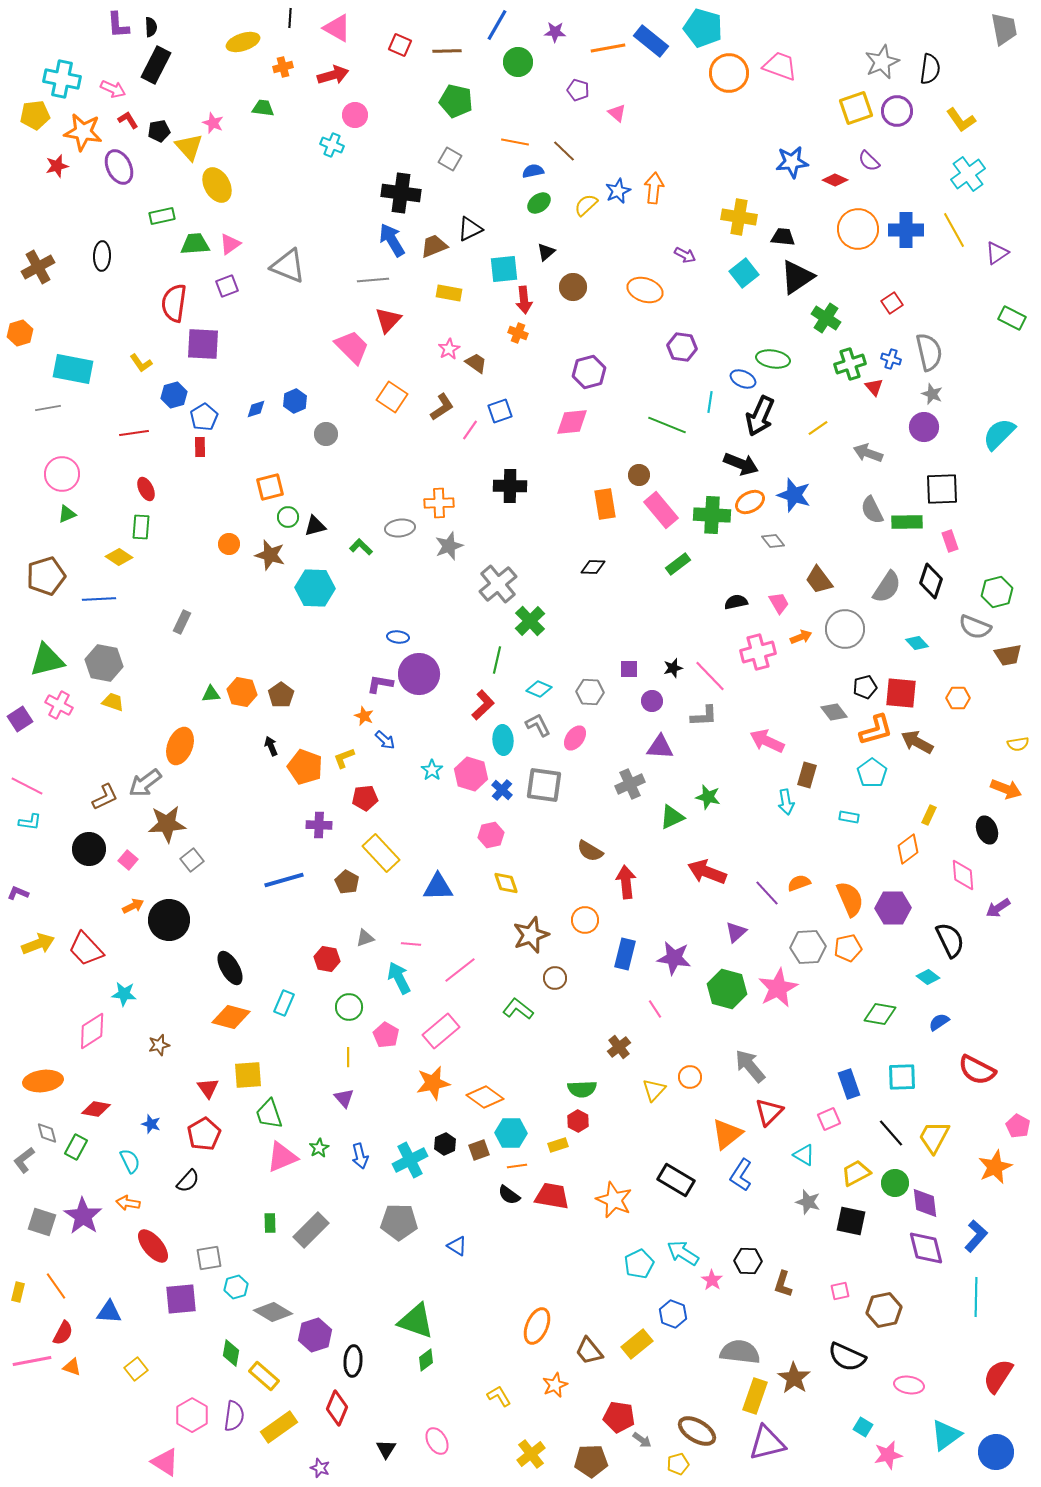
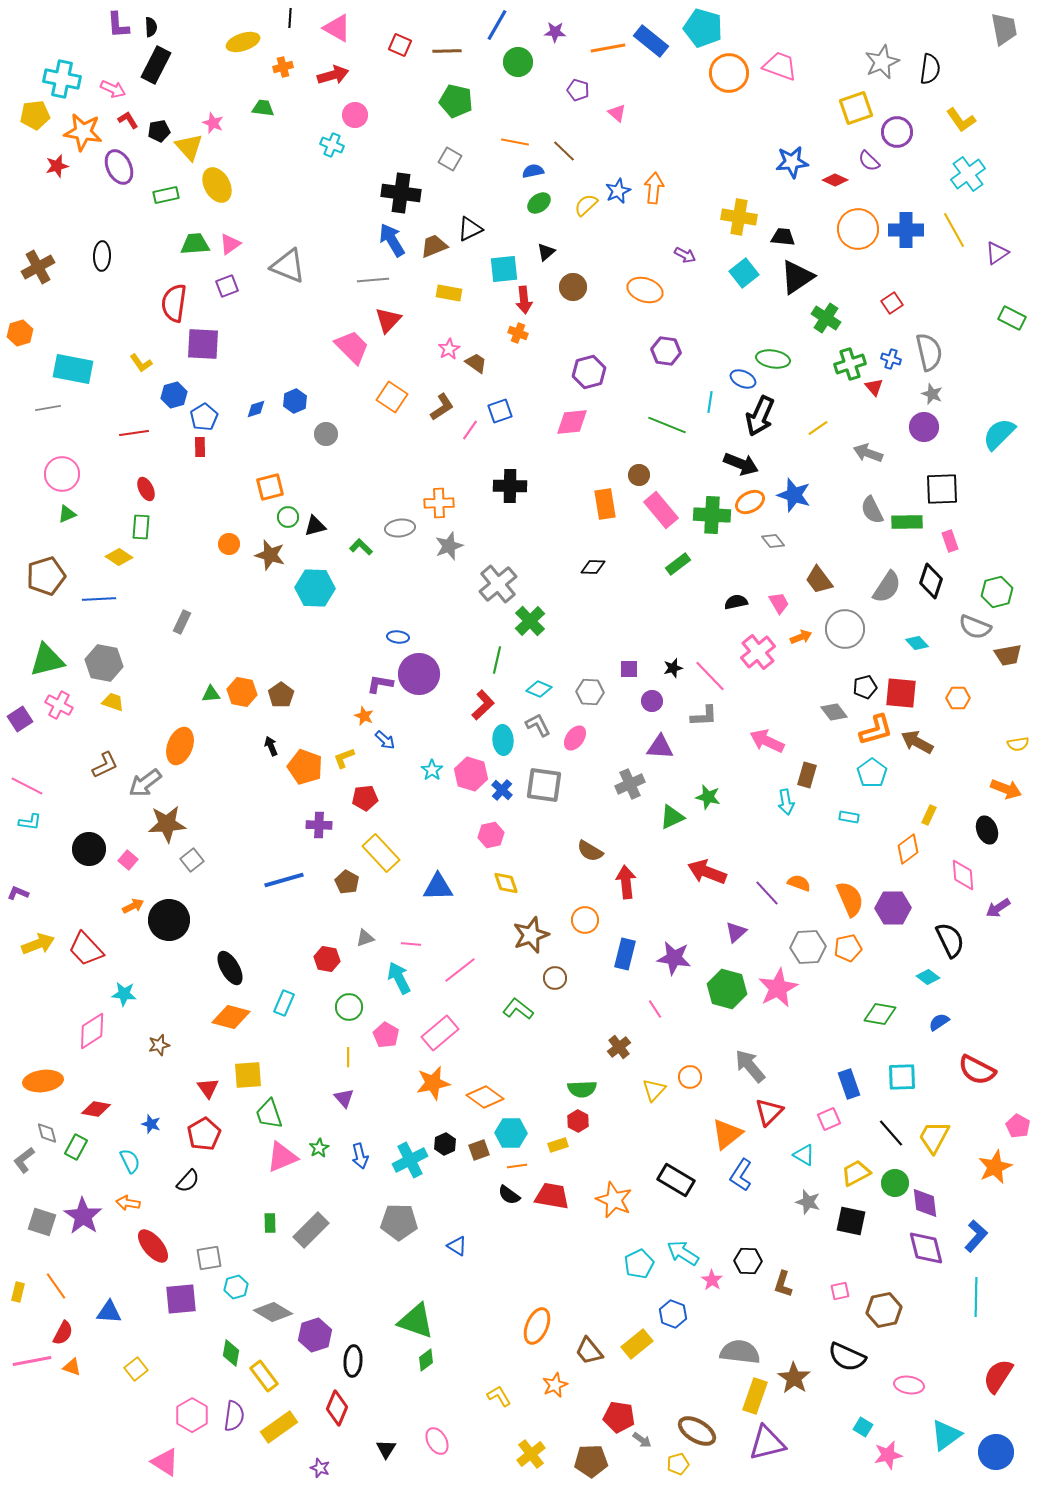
purple circle at (897, 111): moved 21 px down
green rectangle at (162, 216): moved 4 px right, 21 px up
purple hexagon at (682, 347): moved 16 px left, 4 px down
pink cross at (758, 652): rotated 24 degrees counterclockwise
brown L-shape at (105, 797): moved 32 px up
orange semicircle at (799, 883): rotated 40 degrees clockwise
pink rectangle at (441, 1031): moved 1 px left, 2 px down
yellow rectangle at (264, 1376): rotated 12 degrees clockwise
